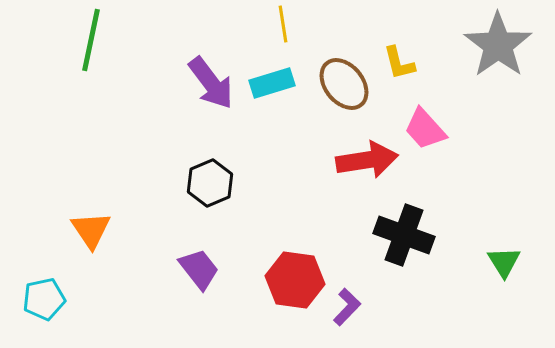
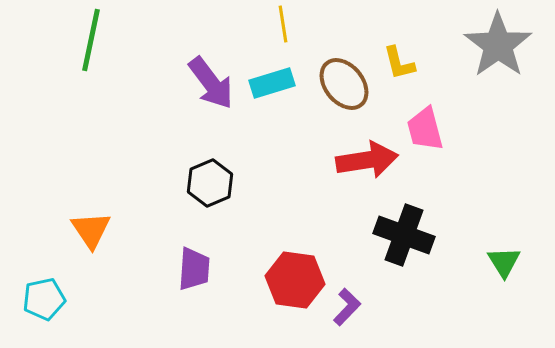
pink trapezoid: rotated 27 degrees clockwise
purple trapezoid: moved 5 px left; rotated 42 degrees clockwise
